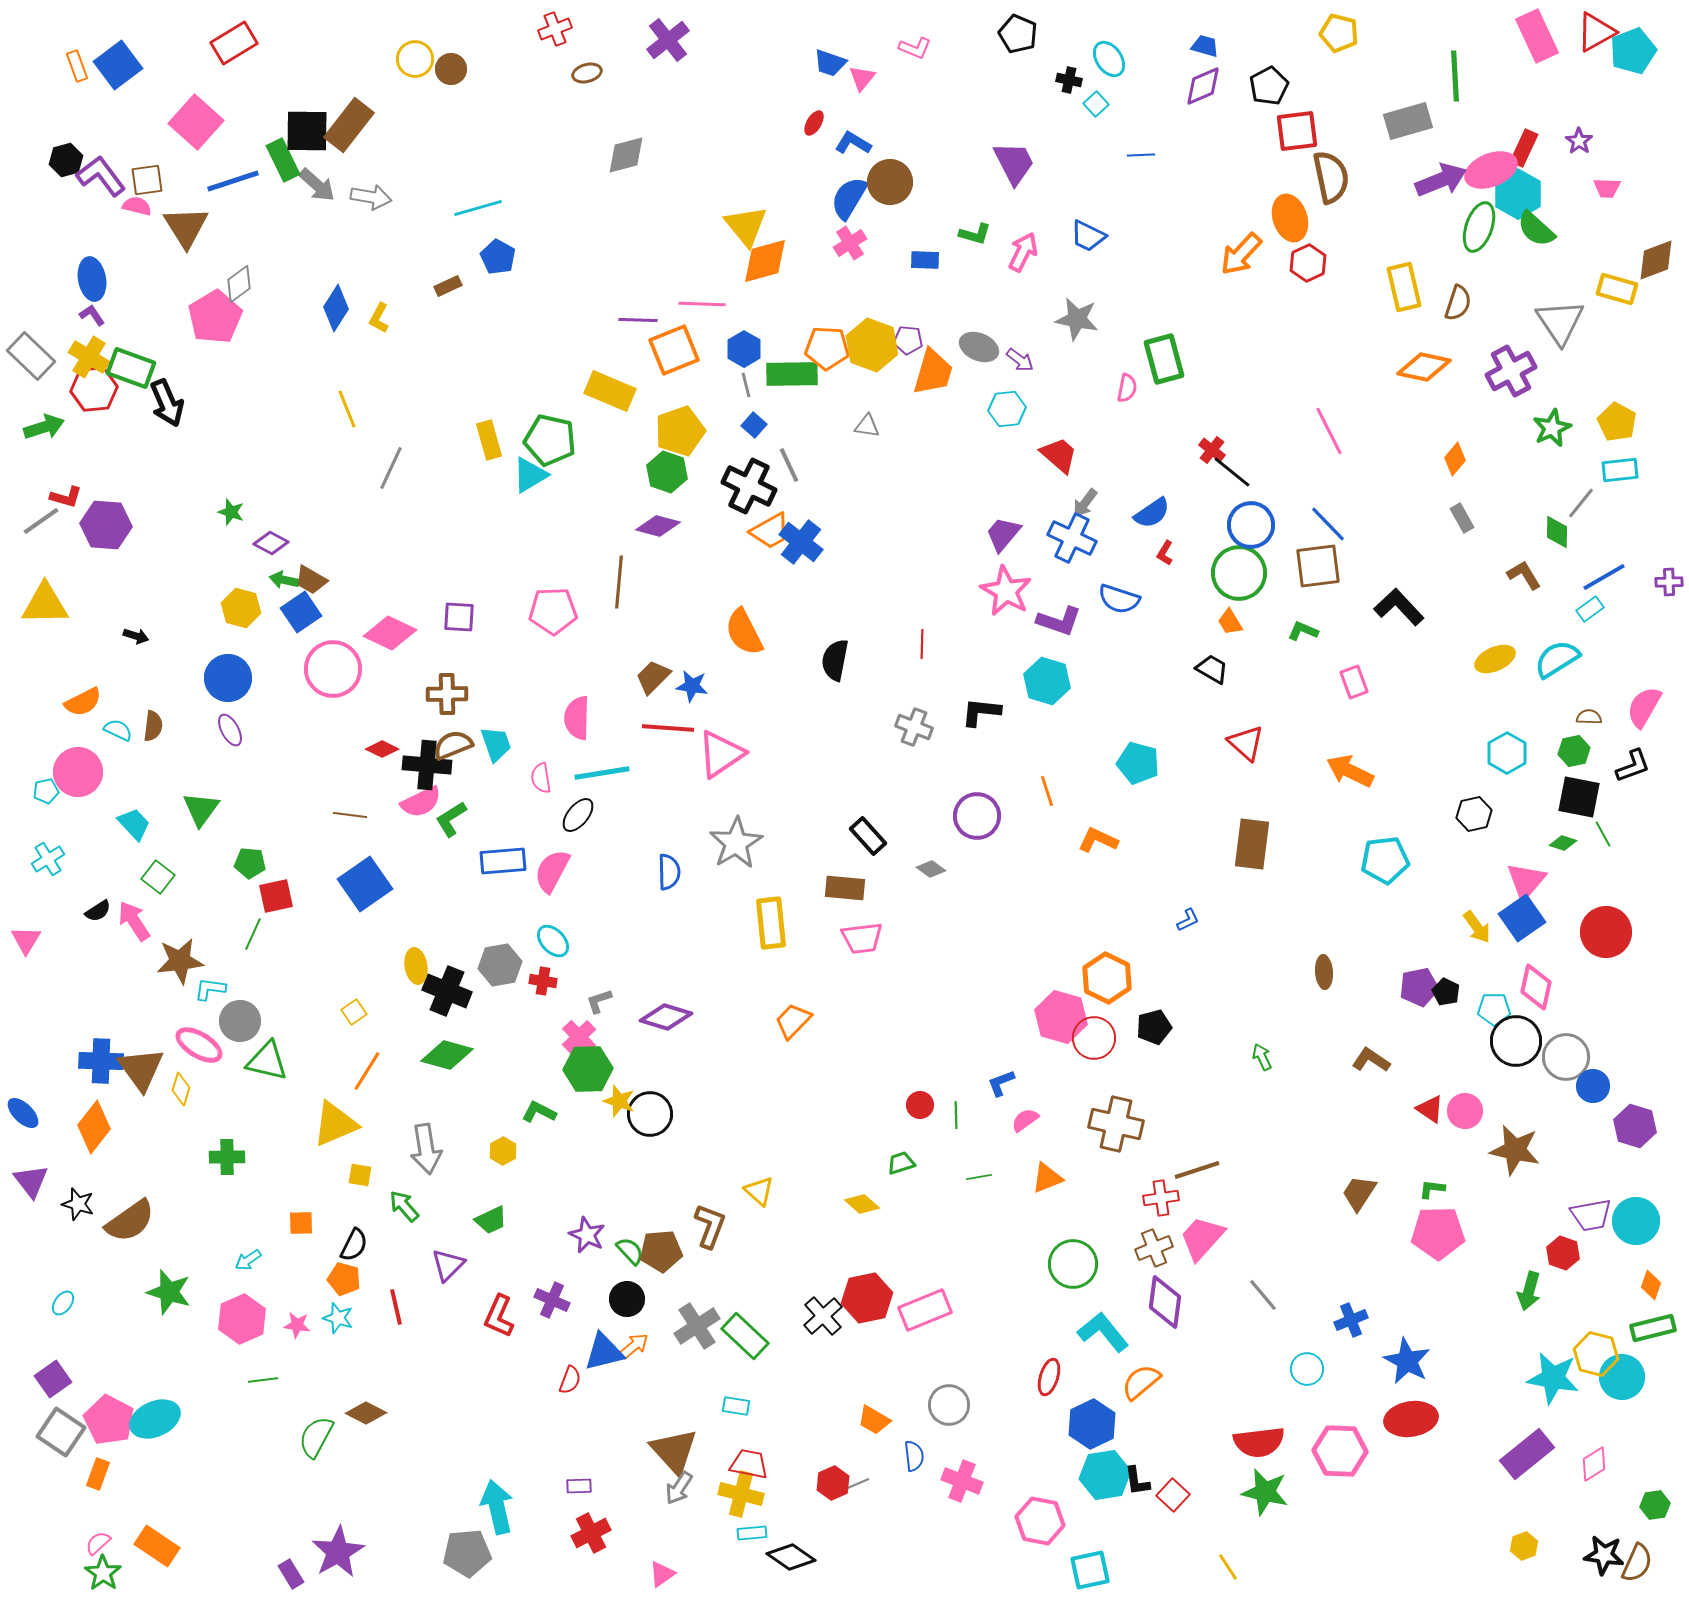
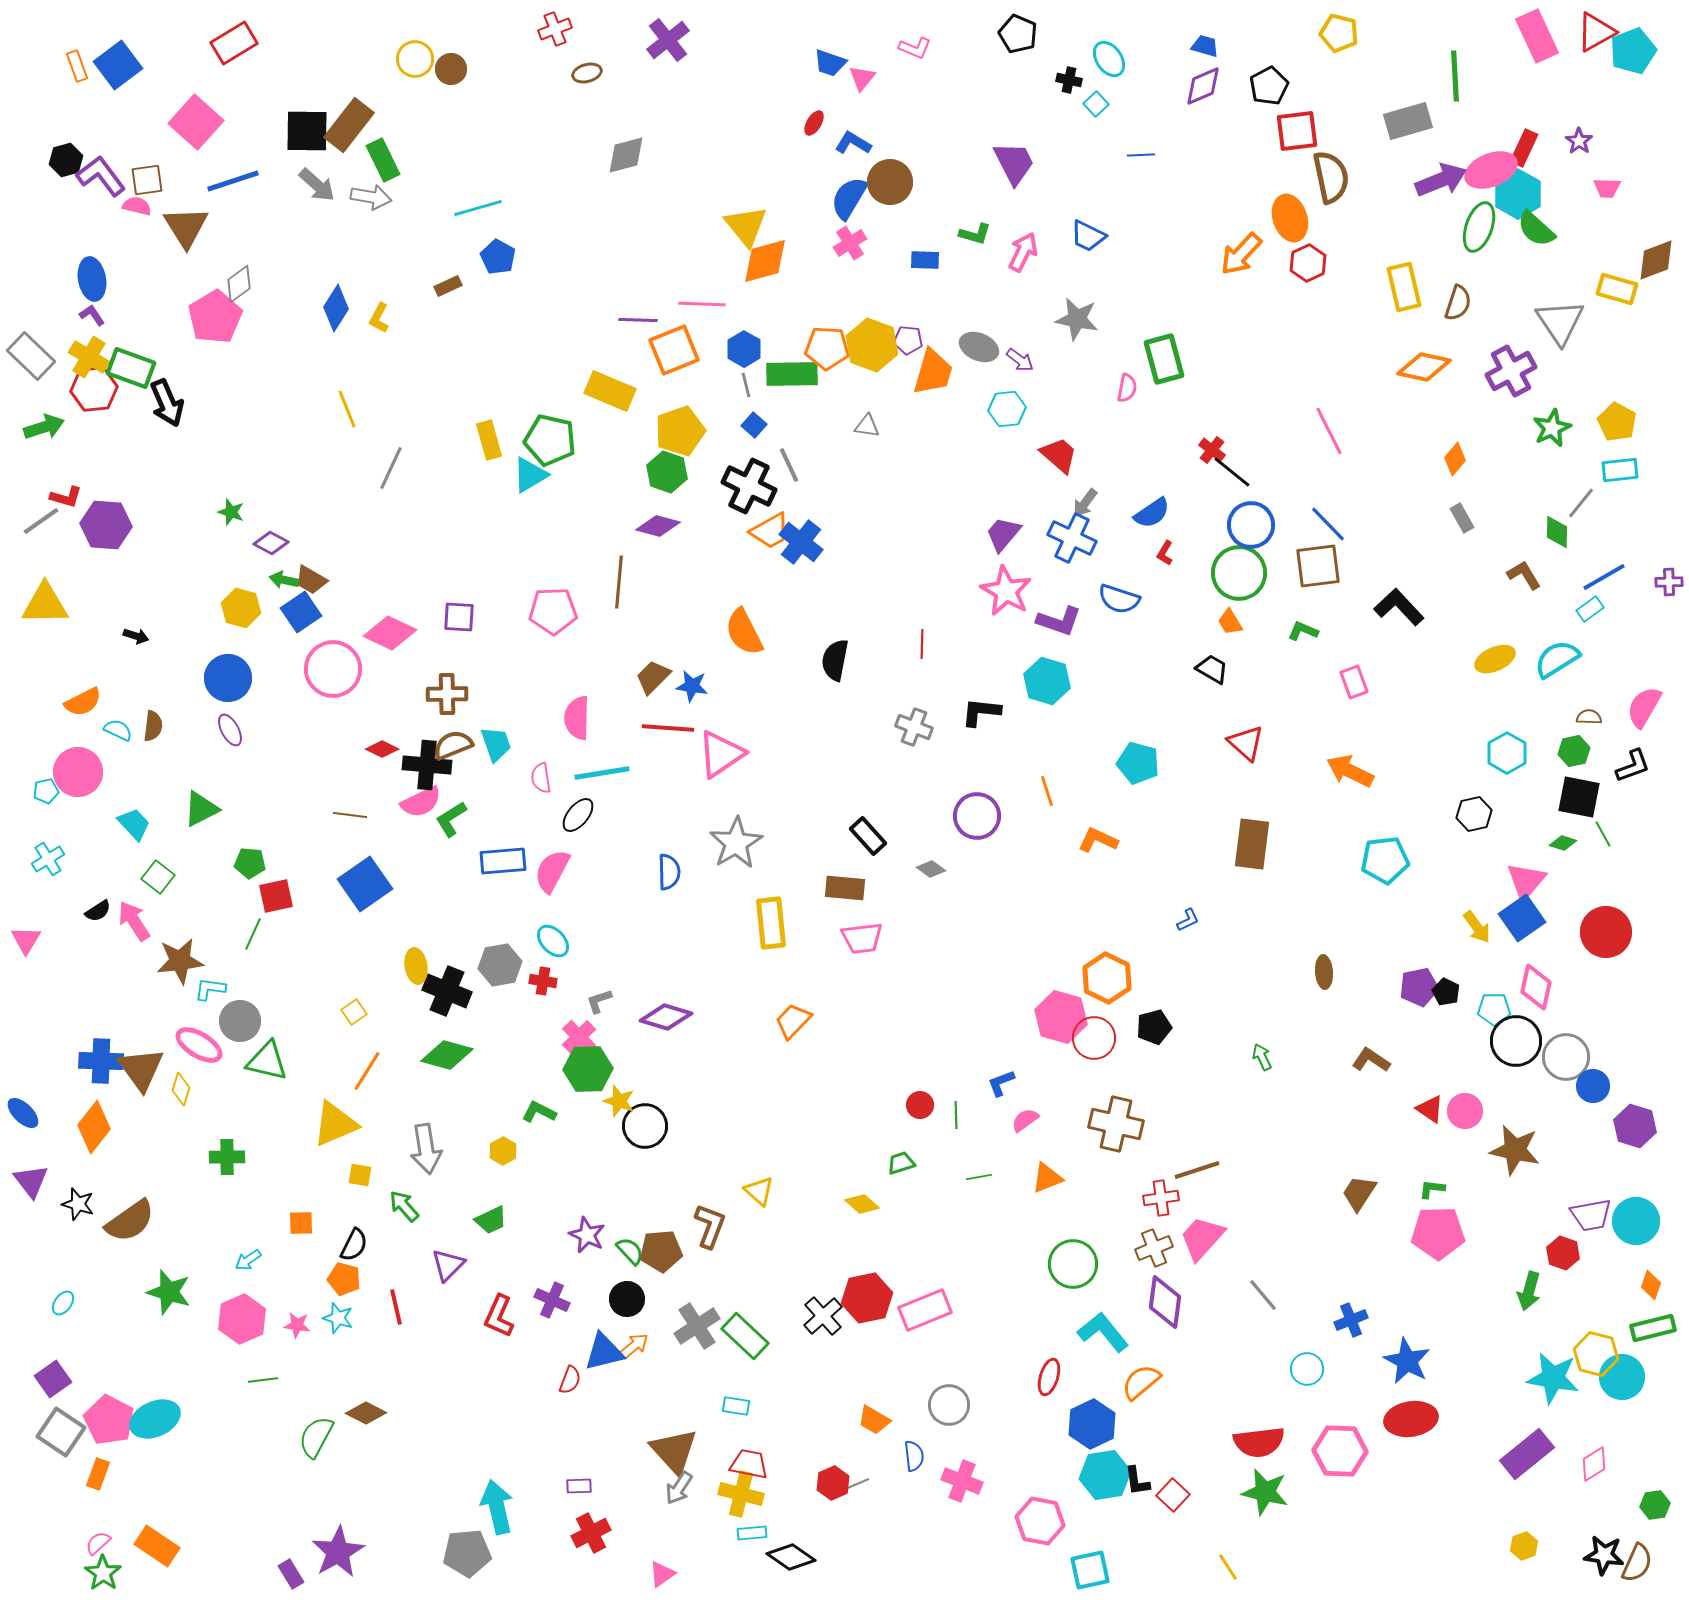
green rectangle at (283, 160): moved 100 px right
green triangle at (201, 809): rotated 27 degrees clockwise
black circle at (650, 1114): moved 5 px left, 12 px down
